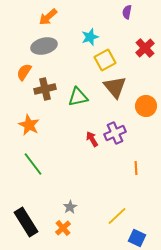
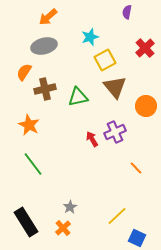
purple cross: moved 1 px up
orange line: rotated 40 degrees counterclockwise
